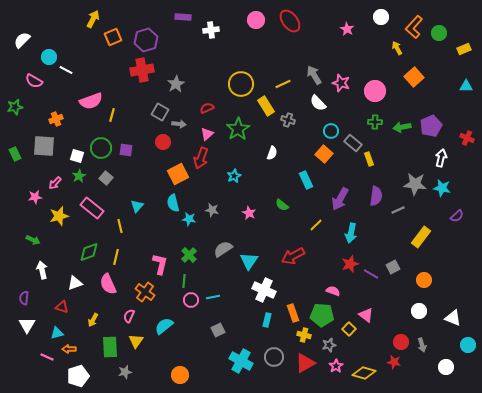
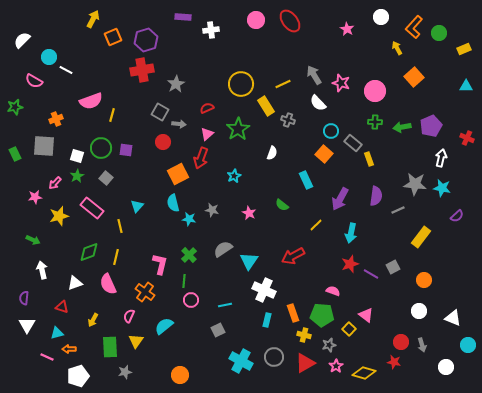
green star at (79, 176): moved 2 px left
cyan line at (213, 297): moved 12 px right, 8 px down
